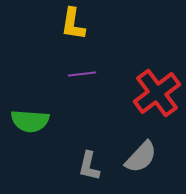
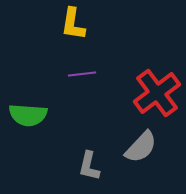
green semicircle: moved 2 px left, 6 px up
gray semicircle: moved 10 px up
